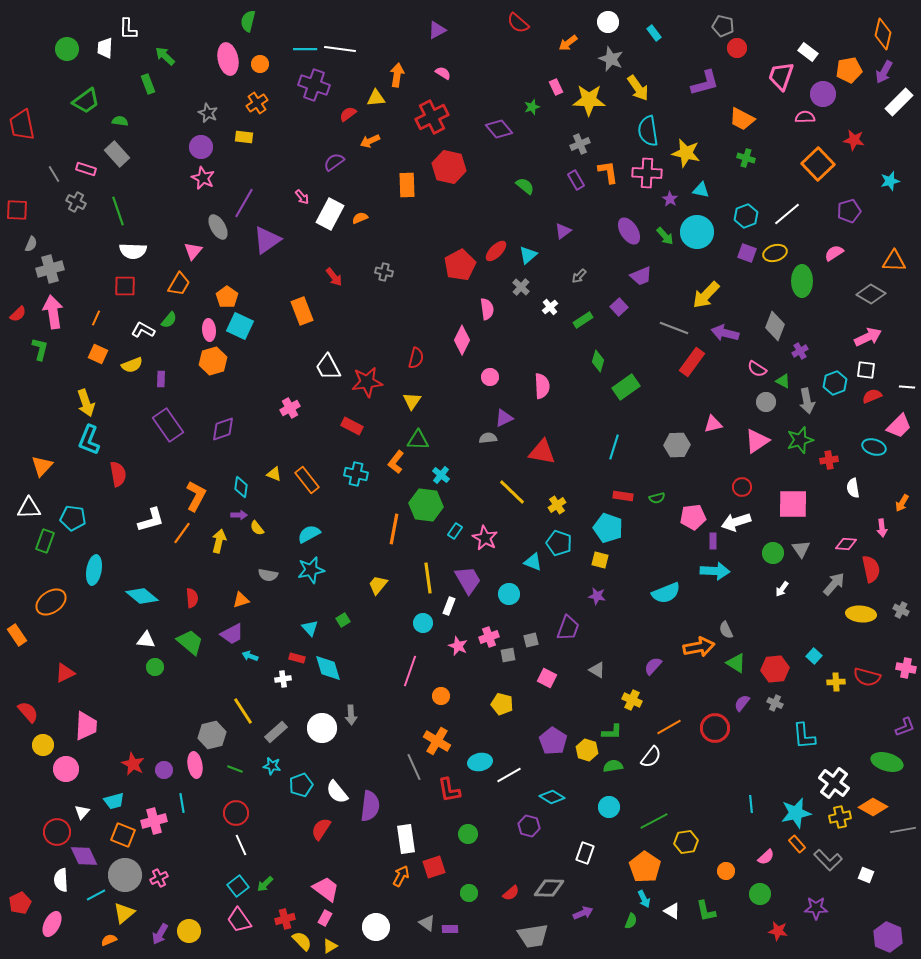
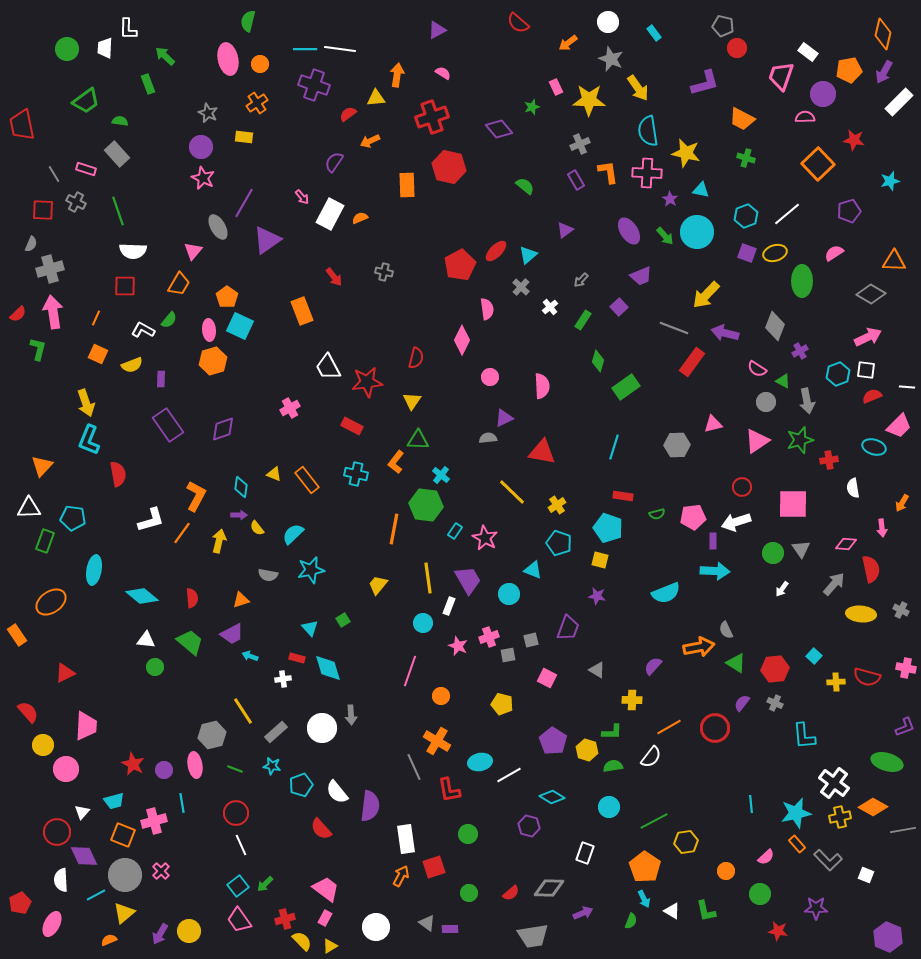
red cross at (432, 117): rotated 8 degrees clockwise
purple semicircle at (334, 162): rotated 20 degrees counterclockwise
red square at (17, 210): moved 26 px right
purple triangle at (563, 231): moved 2 px right, 1 px up
gray arrow at (579, 276): moved 2 px right, 4 px down
green rectangle at (583, 320): rotated 24 degrees counterclockwise
green L-shape at (40, 349): moved 2 px left
cyan hexagon at (835, 383): moved 3 px right, 9 px up
green semicircle at (657, 498): moved 16 px down
cyan semicircle at (309, 534): moved 16 px left; rotated 15 degrees counterclockwise
cyan triangle at (533, 562): moved 8 px down
yellow cross at (632, 700): rotated 24 degrees counterclockwise
red semicircle at (321, 829): rotated 75 degrees counterclockwise
pink cross at (159, 878): moved 2 px right, 7 px up; rotated 18 degrees counterclockwise
